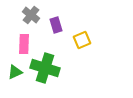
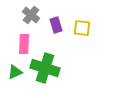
yellow square: moved 12 px up; rotated 30 degrees clockwise
